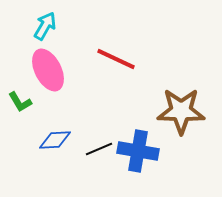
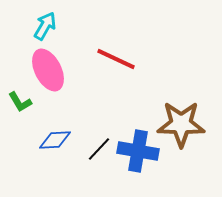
brown star: moved 13 px down
black line: rotated 24 degrees counterclockwise
